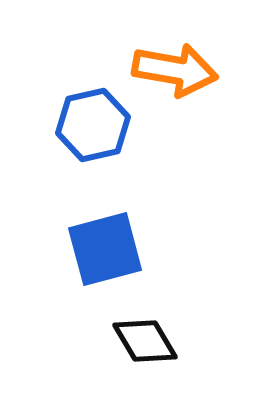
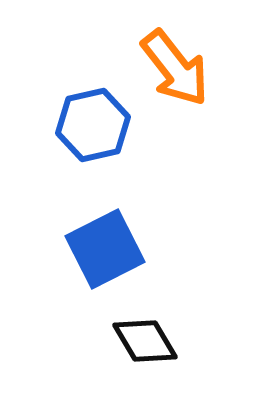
orange arrow: moved 2 px up; rotated 42 degrees clockwise
blue square: rotated 12 degrees counterclockwise
